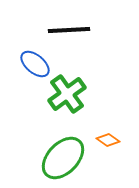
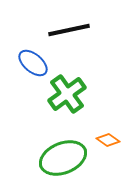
black line: rotated 9 degrees counterclockwise
blue ellipse: moved 2 px left, 1 px up
green ellipse: rotated 24 degrees clockwise
